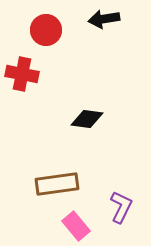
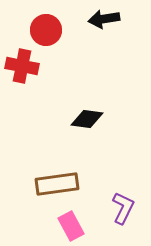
red cross: moved 8 px up
purple L-shape: moved 2 px right, 1 px down
pink rectangle: moved 5 px left; rotated 12 degrees clockwise
